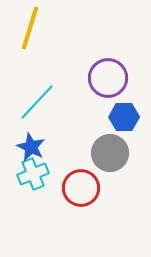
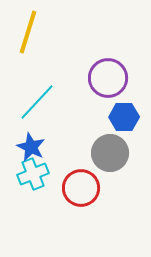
yellow line: moved 2 px left, 4 px down
